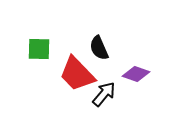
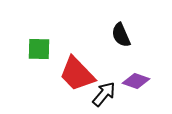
black semicircle: moved 22 px right, 13 px up
purple diamond: moved 7 px down
